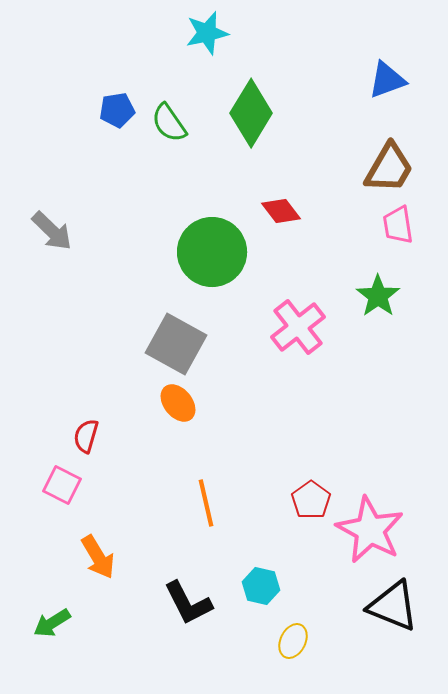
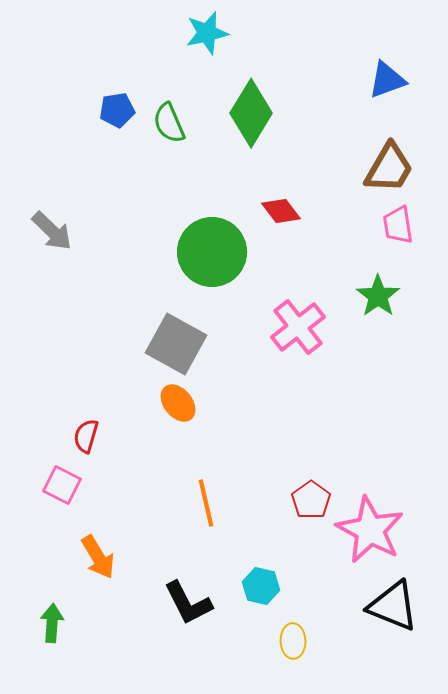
green semicircle: rotated 12 degrees clockwise
green arrow: rotated 126 degrees clockwise
yellow ellipse: rotated 28 degrees counterclockwise
